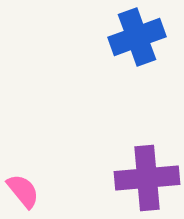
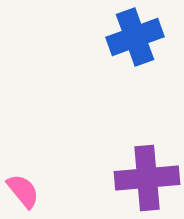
blue cross: moved 2 px left
